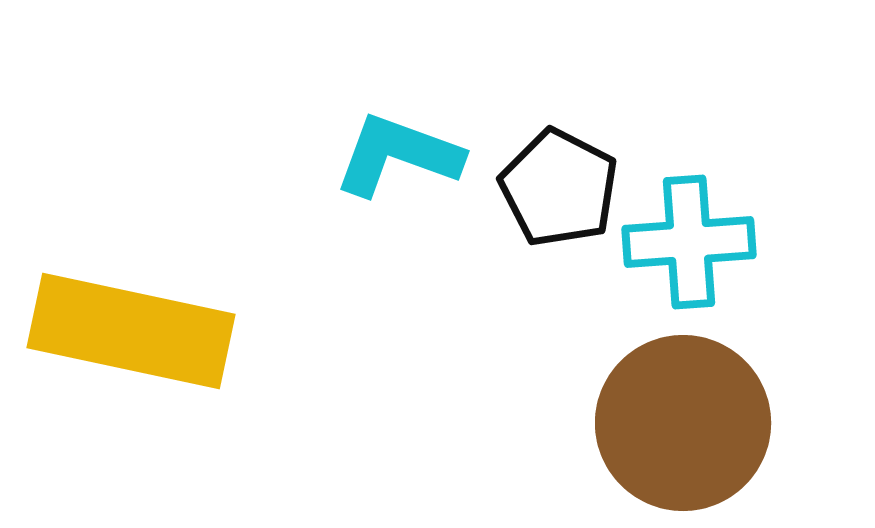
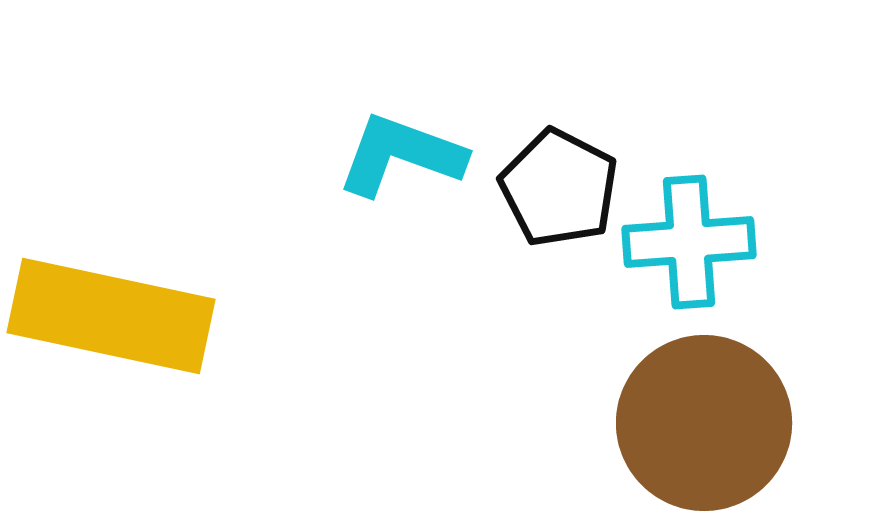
cyan L-shape: moved 3 px right
yellow rectangle: moved 20 px left, 15 px up
brown circle: moved 21 px right
